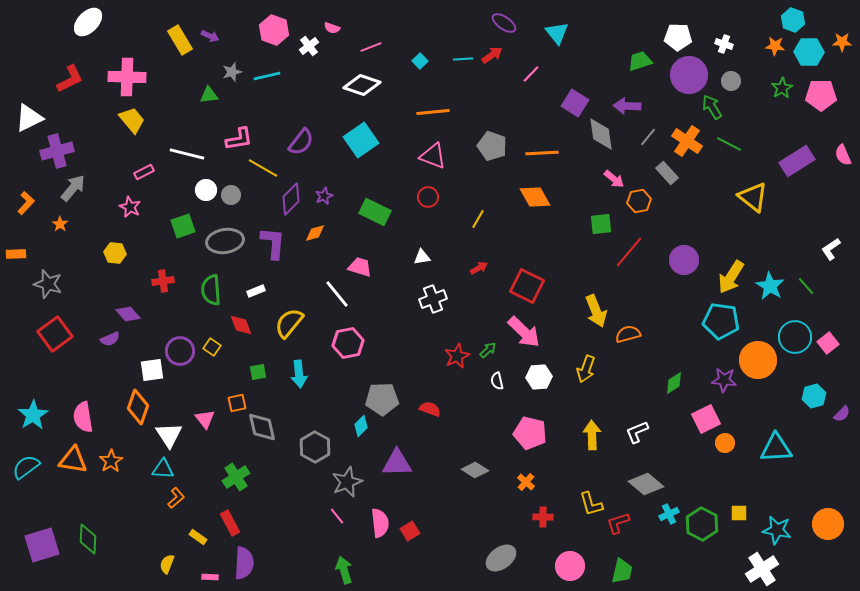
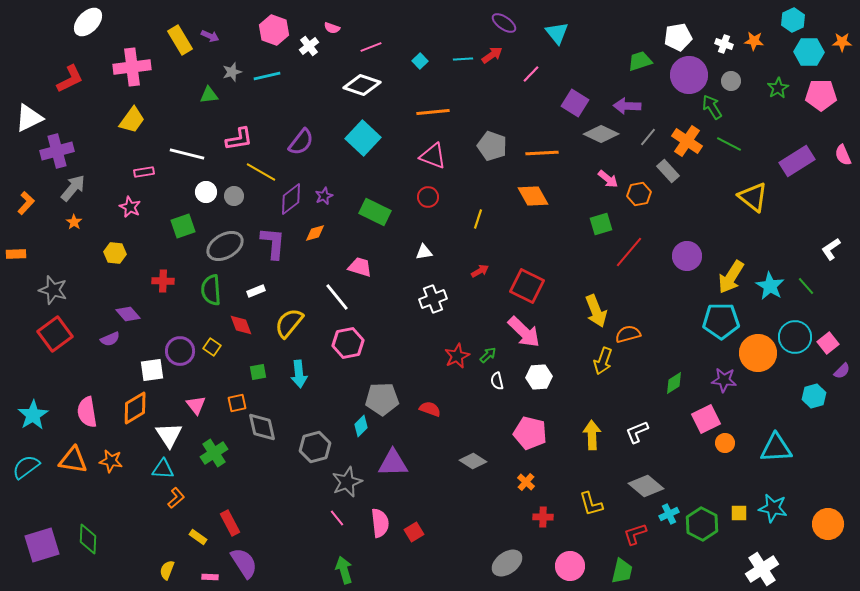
cyan hexagon at (793, 20): rotated 15 degrees clockwise
white pentagon at (678, 37): rotated 12 degrees counterclockwise
orange star at (775, 46): moved 21 px left, 5 px up
pink cross at (127, 77): moved 5 px right, 10 px up; rotated 9 degrees counterclockwise
green star at (782, 88): moved 4 px left
yellow trapezoid at (132, 120): rotated 76 degrees clockwise
gray diamond at (601, 134): rotated 56 degrees counterclockwise
cyan square at (361, 140): moved 2 px right, 2 px up; rotated 12 degrees counterclockwise
yellow line at (263, 168): moved 2 px left, 4 px down
pink rectangle at (144, 172): rotated 18 degrees clockwise
gray rectangle at (667, 173): moved 1 px right, 2 px up
pink arrow at (614, 179): moved 6 px left
white circle at (206, 190): moved 2 px down
gray circle at (231, 195): moved 3 px right, 1 px down
orange diamond at (535, 197): moved 2 px left, 1 px up
purple diamond at (291, 199): rotated 8 degrees clockwise
orange hexagon at (639, 201): moved 7 px up
yellow line at (478, 219): rotated 12 degrees counterclockwise
orange star at (60, 224): moved 14 px right, 2 px up
green square at (601, 224): rotated 10 degrees counterclockwise
gray ellipse at (225, 241): moved 5 px down; rotated 21 degrees counterclockwise
white triangle at (422, 257): moved 2 px right, 5 px up
purple circle at (684, 260): moved 3 px right, 4 px up
red arrow at (479, 268): moved 1 px right, 3 px down
red cross at (163, 281): rotated 10 degrees clockwise
gray star at (48, 284): moved 5 px right, 6 px down
white line at (337, 294): moved 3 px down
cyan pentagon at (721, 321): rotated 9 degrees counterclockwise
green arrow at (488, 350): moved 5 px down
orange circle at (758, 360): moved 7 px up
yellow arrow at (586, 369): moved 17 px right, 8 px up
orange diamond at (138, 407): moved 3 px left, 1 px down; rotated 40 degrees clockwise
purple semicircle at (842, 414): moved 43 px up
pink semicircle at (83, 417): moved 4 px right, 5 px up
pink triangle at (205, 419): moved 9 px left, 14 px up
gray hexagon at (315, 447): rotated 16 degrees clockwise
orange star at (111, 461): rotated 30 degrees counterclockwise
purple triangle at (397, 463): moved 4 px left
gray diamond at (475, 470): moved 2 px left, 9 px up
green cross at (236, 477): moved 22 px left, 24 px up
gray diamond at (646, 484): moved 2 px down
pink line at (337, 516): moved 2 px down
red L-shape at (618, 523): moved 17 px right, 11 px down
cyan star at (777, 530): moved 4 px left, 22 px up
red square at (410, 531): moved 4 px right, 1 px down
gray ellipse at (501, 558): moved 6 px right, 5 px down
purple semicircle at (244, 563): rotated 36 degrees counterclockwise
yellow semicircle at (167, 564): moved 6 px down
